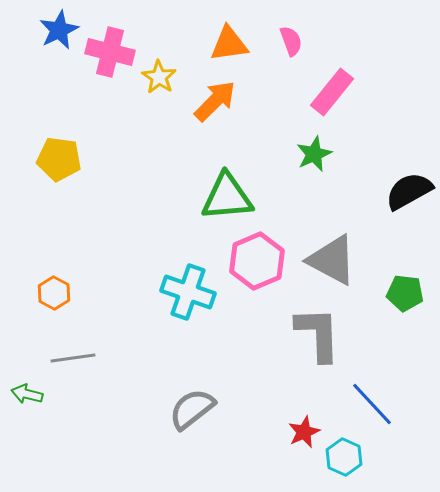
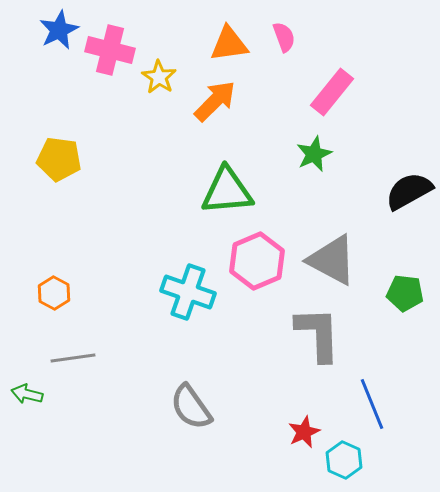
pink semicircle: moved 7 px left, 4 px up
pink cross: moved 2 px up
green triangle: moved 6 px up
blue line: rotated 21 degrees clockwise
gray semicircle: moved 1 px left, 2 px up; rotated 87 degrees counterclockwise
cyan hexagon: moved 3 px down
